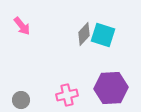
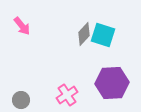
purple hexagon: moved 1 px right, 5 px up
pink cross: rotated 20 degrees counterclockwise
